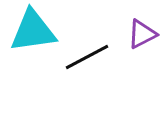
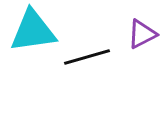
black line: rotated 12 degrees clockwise
